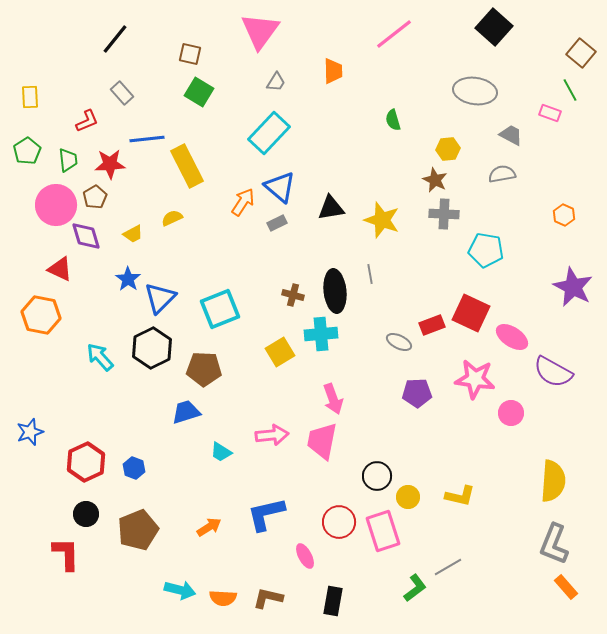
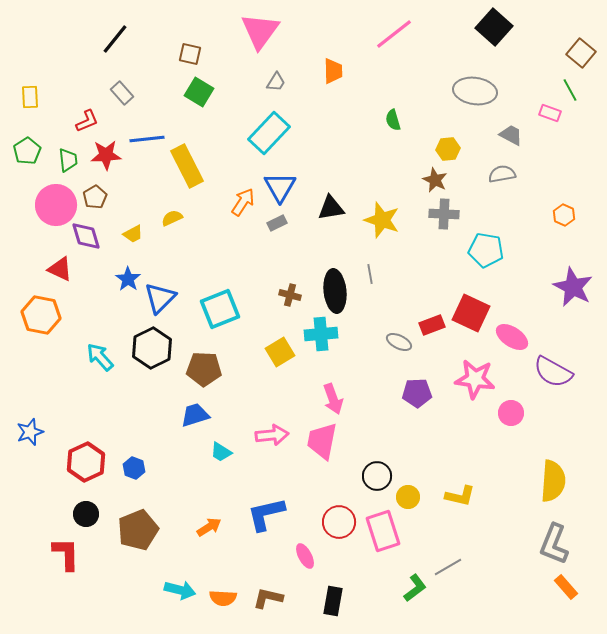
red star at (110, 164): moved 4 px left, 9 px up
blue triangle at (280, 187): rotated 20 degrees clockwise
brown cross at (293, 295): moved 3 px left
blue trapezoid at (186, 412): moved 9 px right, 3 px down
